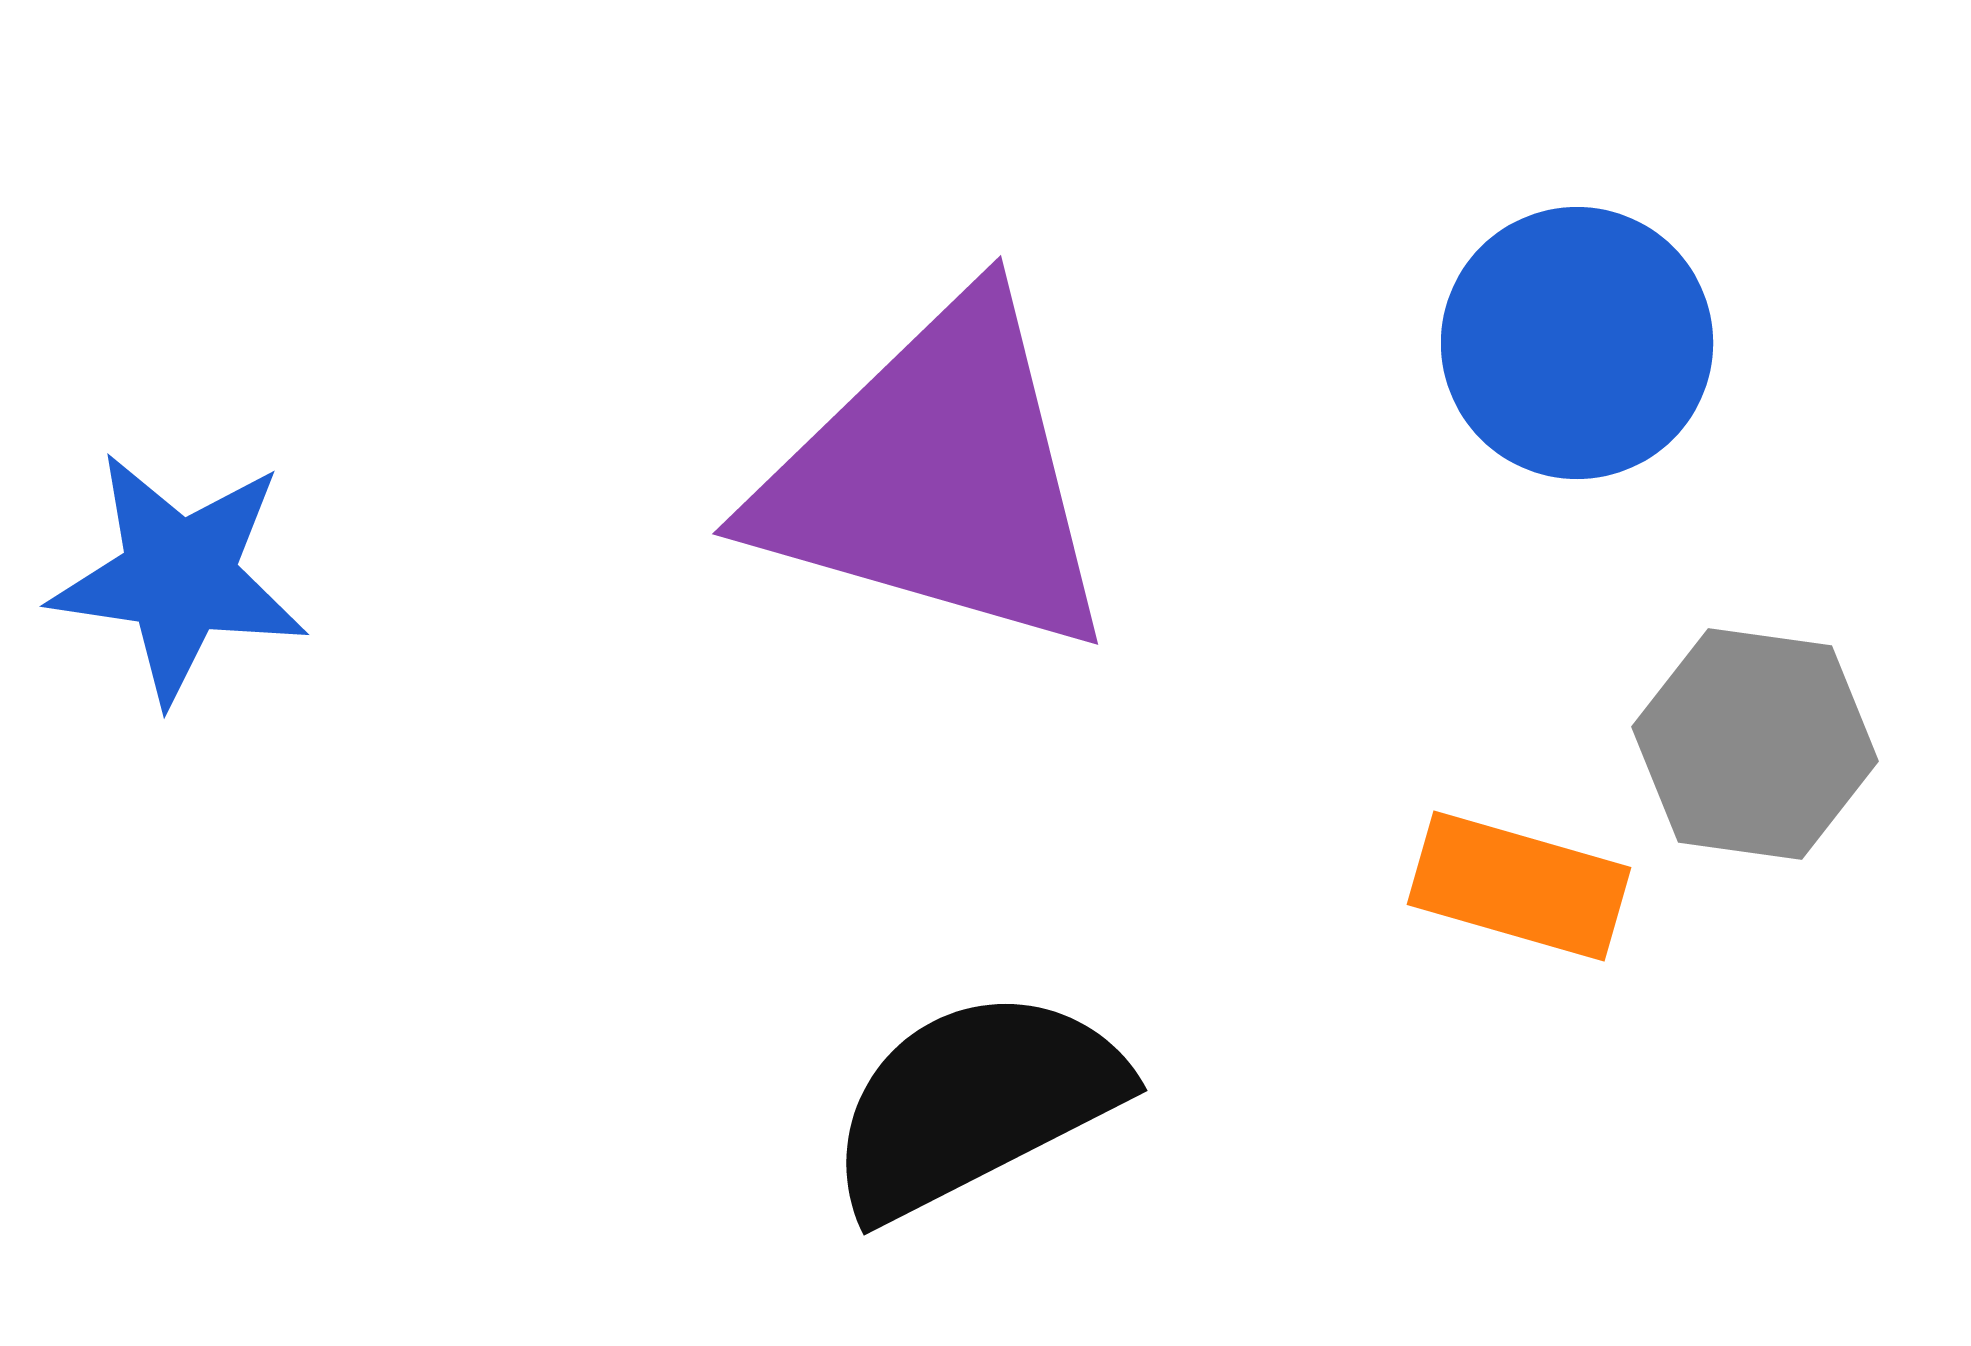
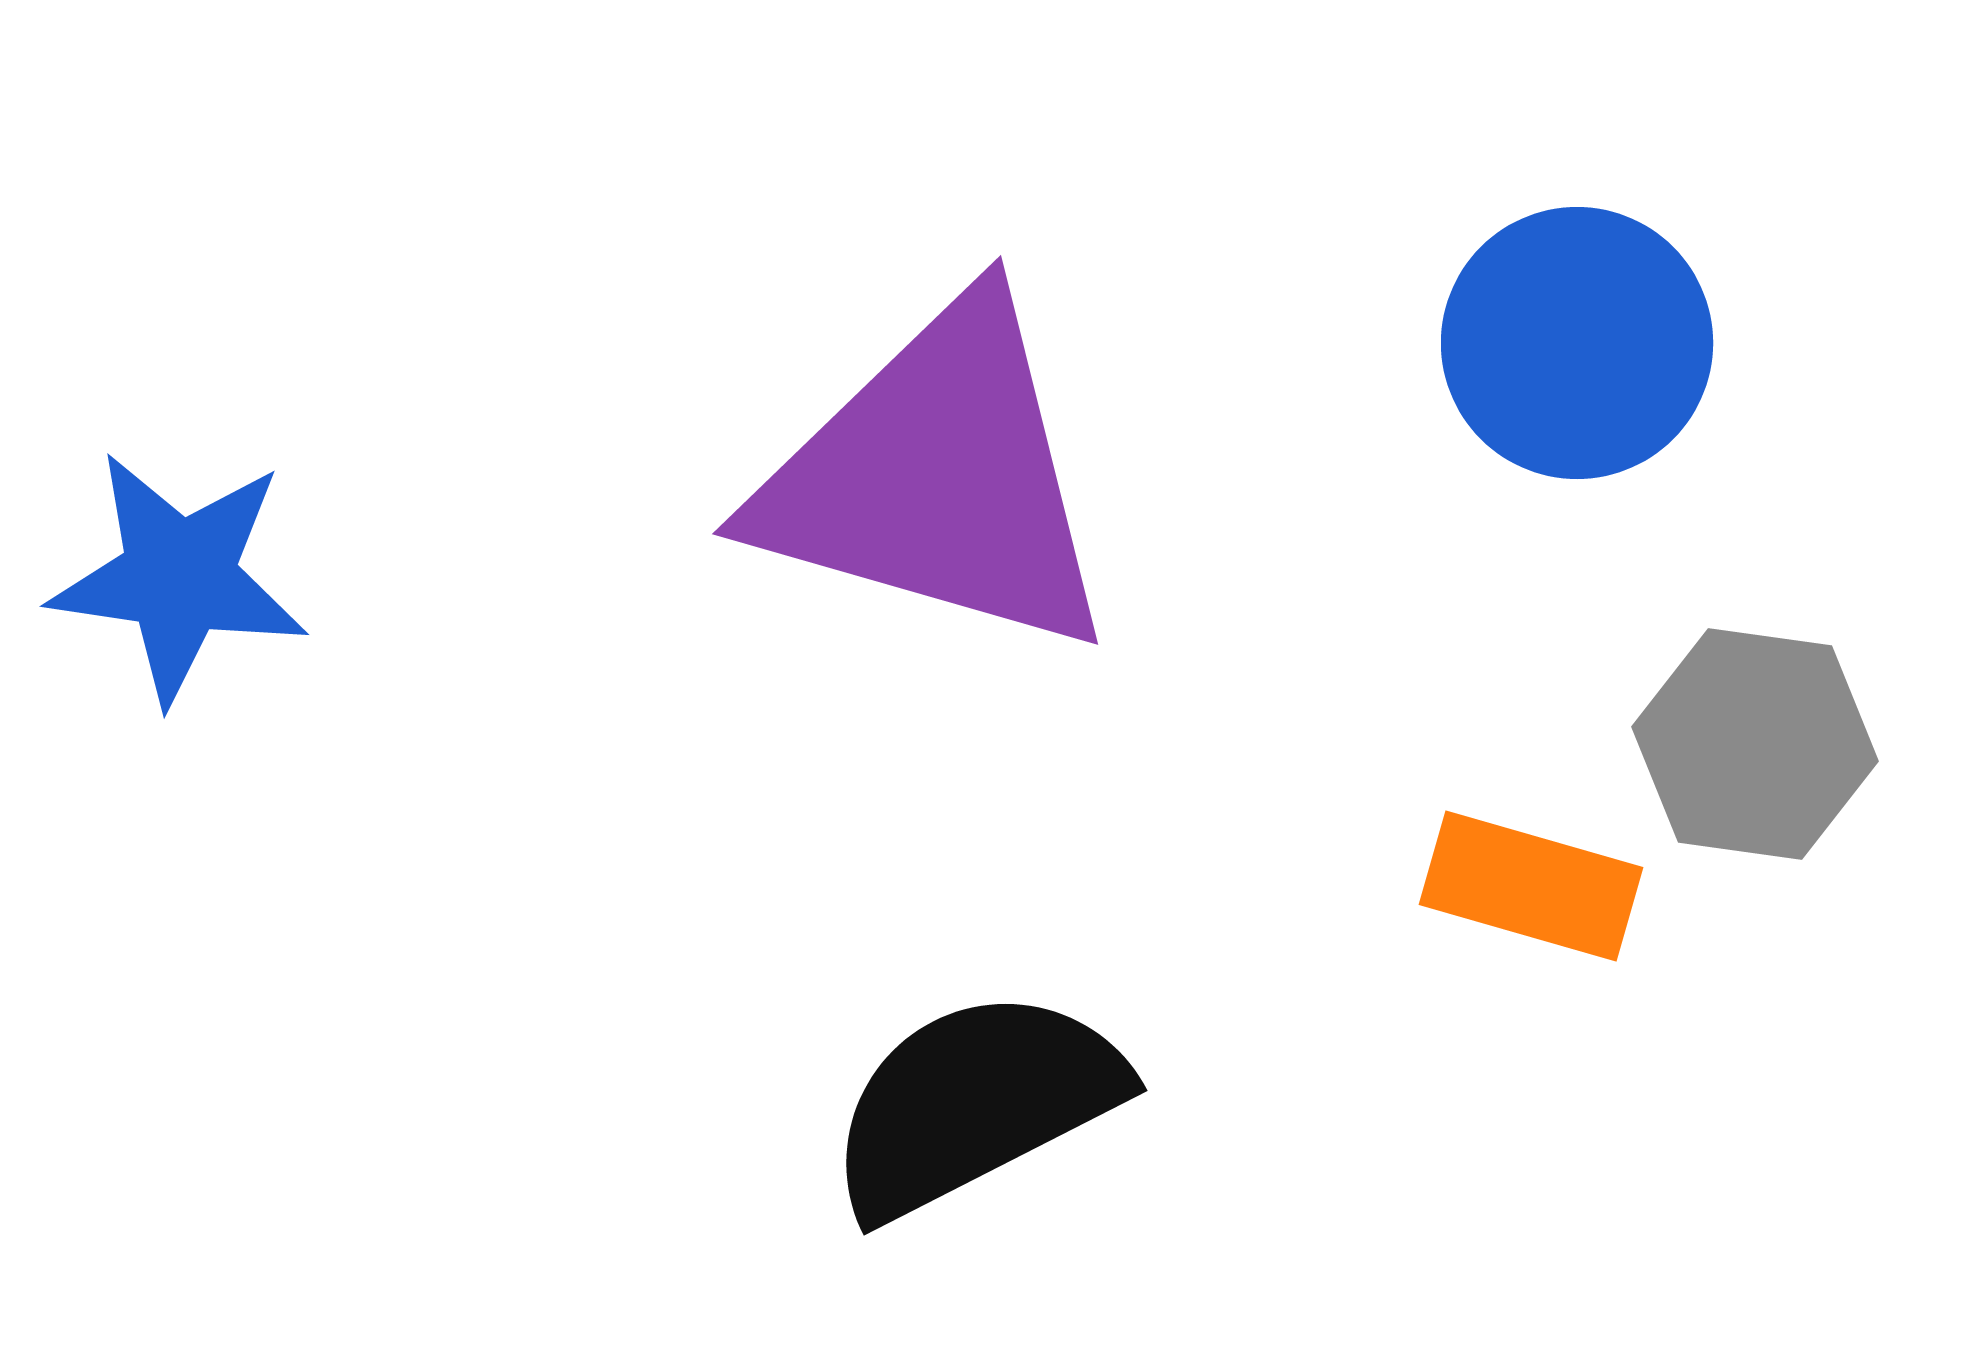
orange rectangle: moved 12 px right
